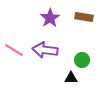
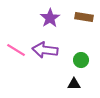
pink line: moved 2 px right
green circle: moved 1 px left
black triangle: moved 3 px right, 6 px down
